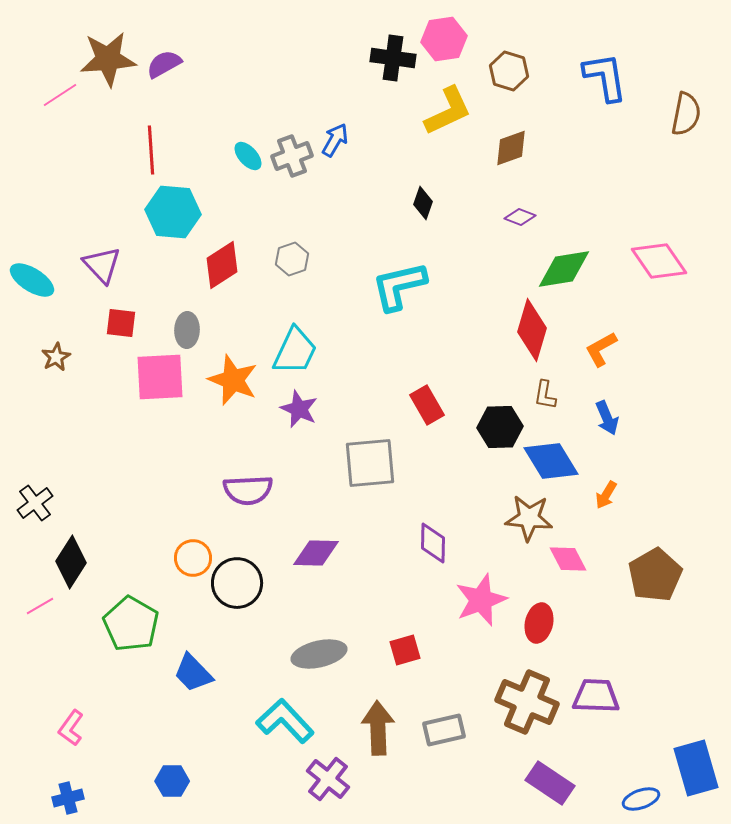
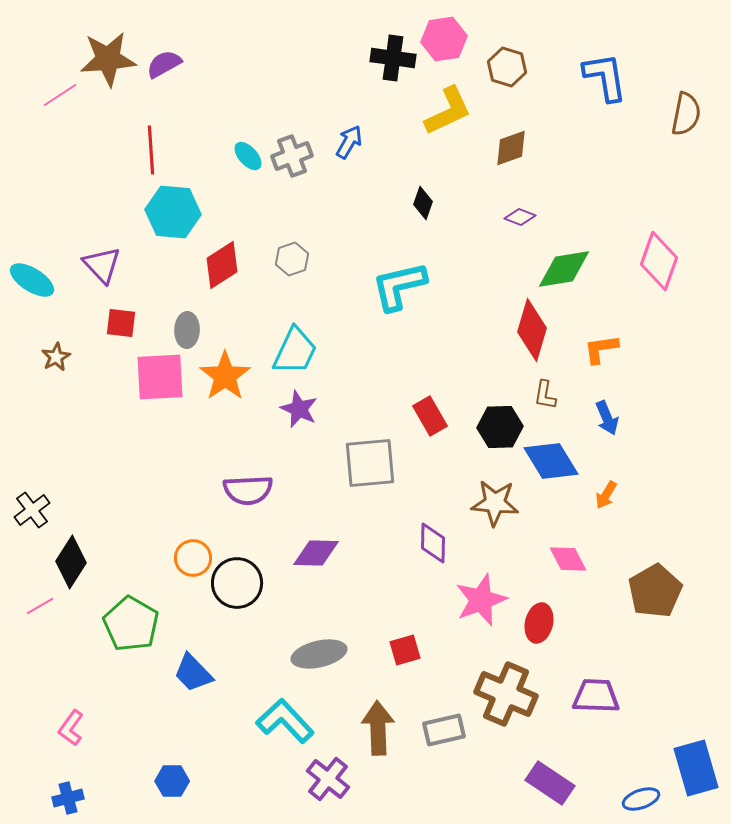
brown hexagon at (509, 71): moved 2 px left, 4 px up
blue arrow at (335, 140): moved 14 px right, 2 px down
pink diamond at (659, 261): rotated 54 degrees clockwise
orange L-shape at (601, 349): rotated 21 degrees clockwise
orange star at (233, 380): moved 8 px left, 4 px up; rotated 15 degrees clockwise
red rectangle at (427, 405): moved 3 px right, 11 px down
black cross at (35, 503): moved 3 px left, 7 px down
brown star at (529, 518): moved 34 px left, 15 px up
brown pentagon at (655, 575): moved 16 px down
brown cross at (527, 702): moved 21 px left, 8 px up
